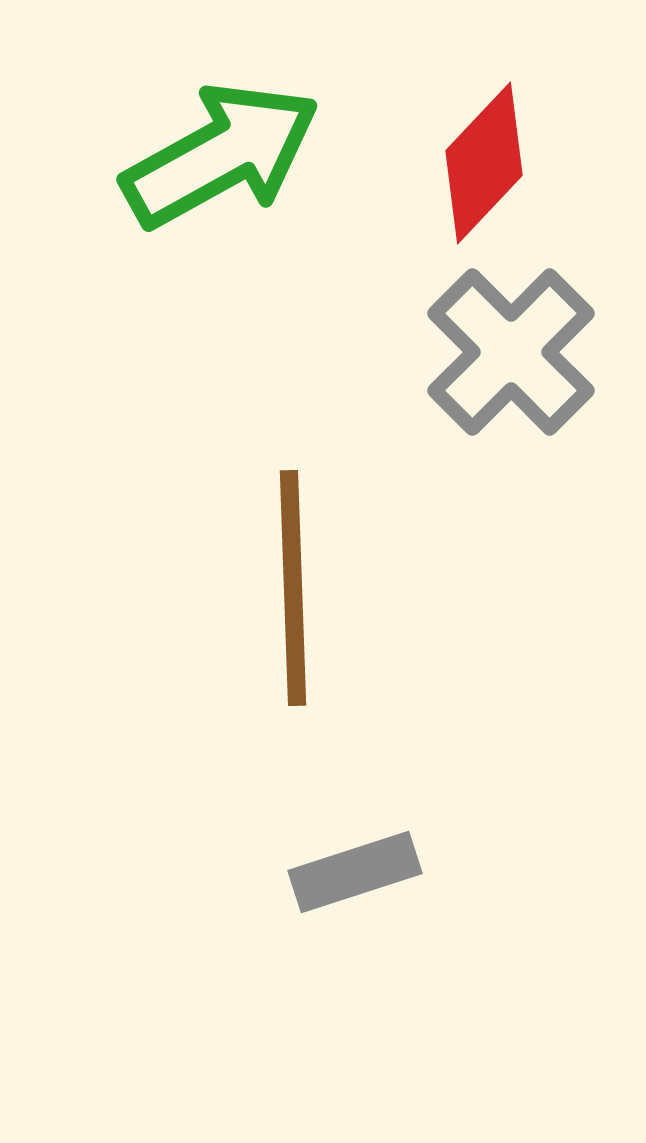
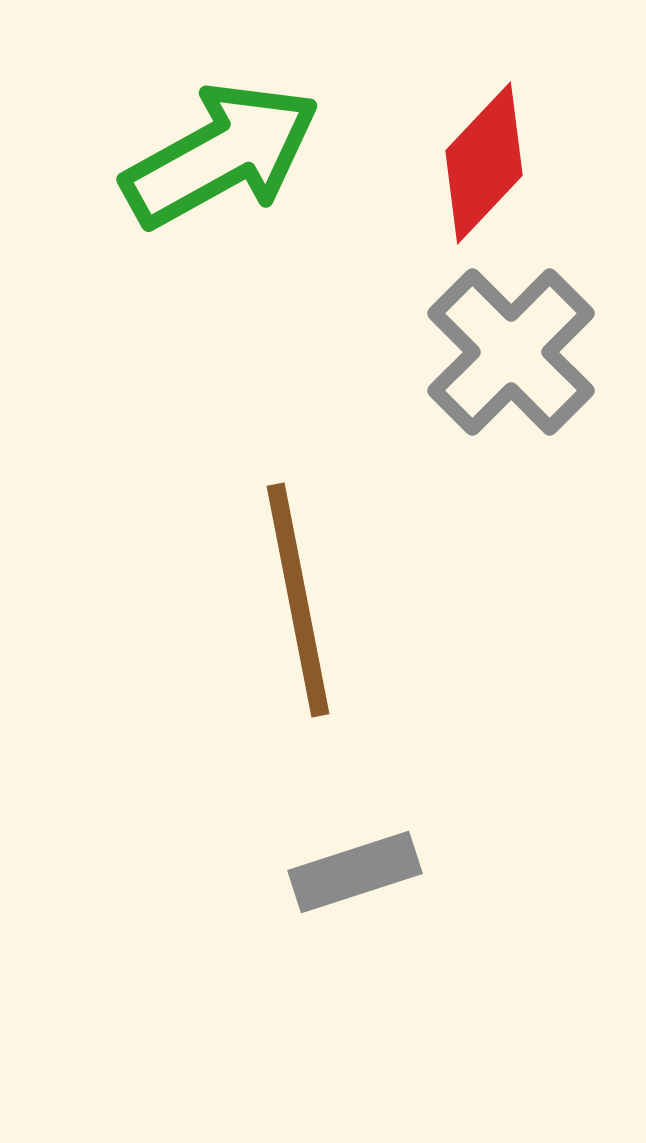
brown line: moved 5 px right, 12 px down; rotated 9 degrees counterclockwise
